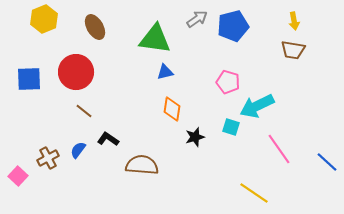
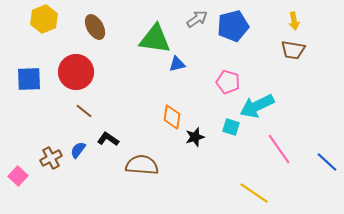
blue triangle: moved 12 px right, 8 px up
orange diamond: moved 8 px down
brown cross: moved 3 px right
